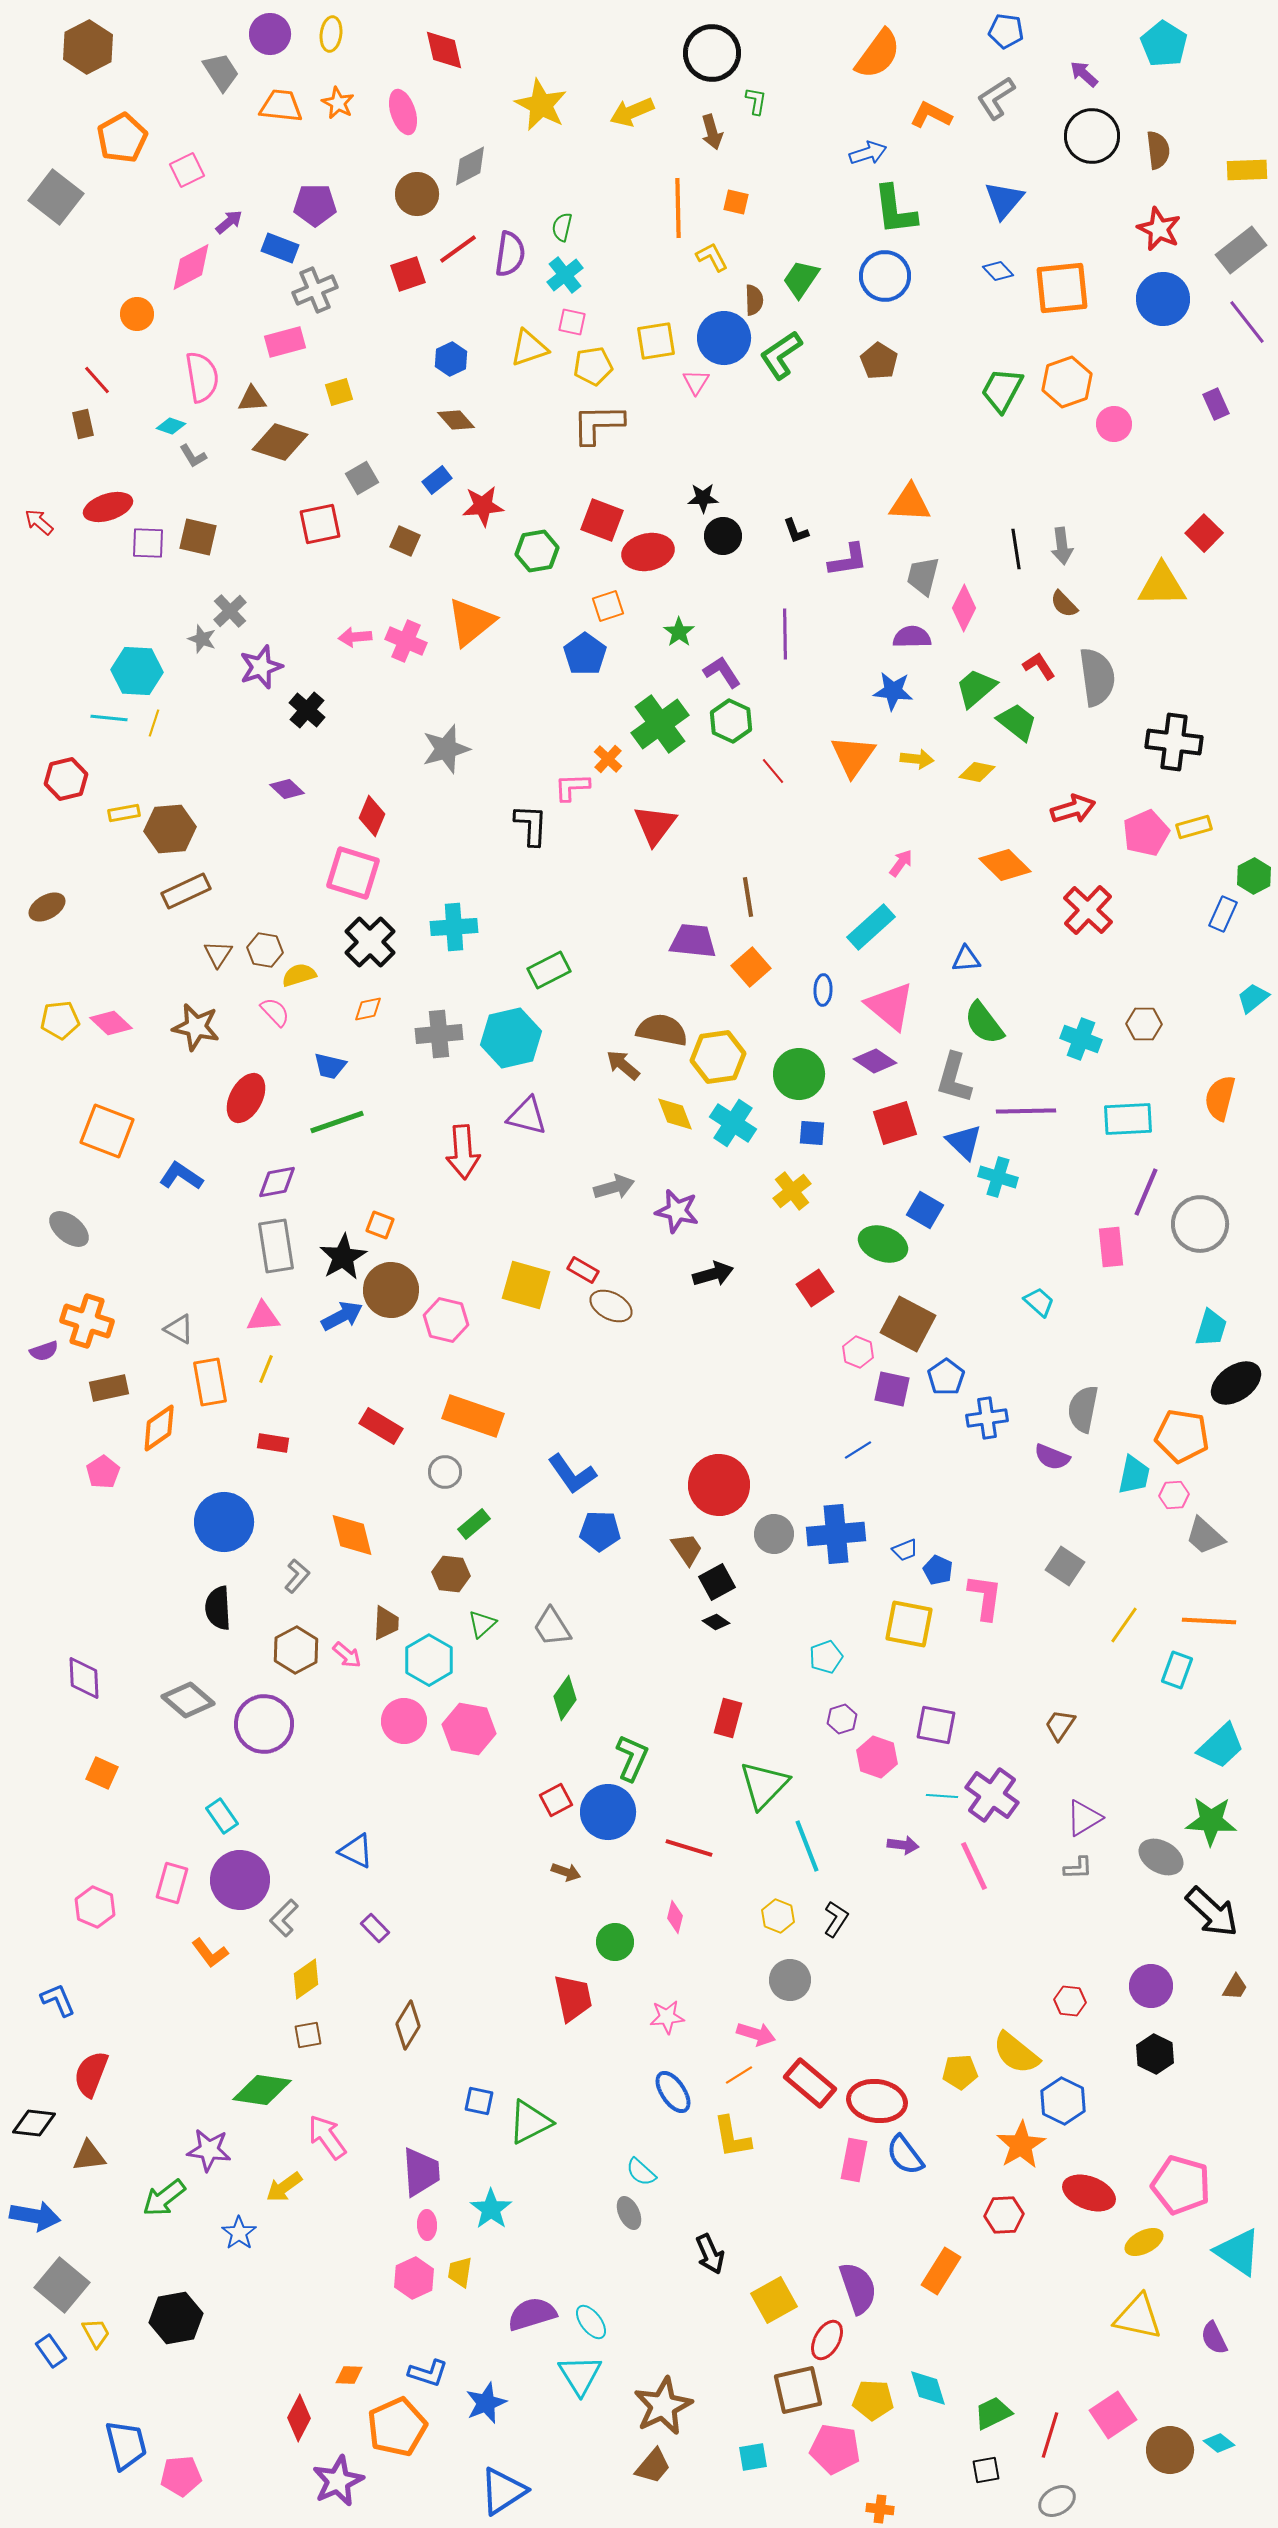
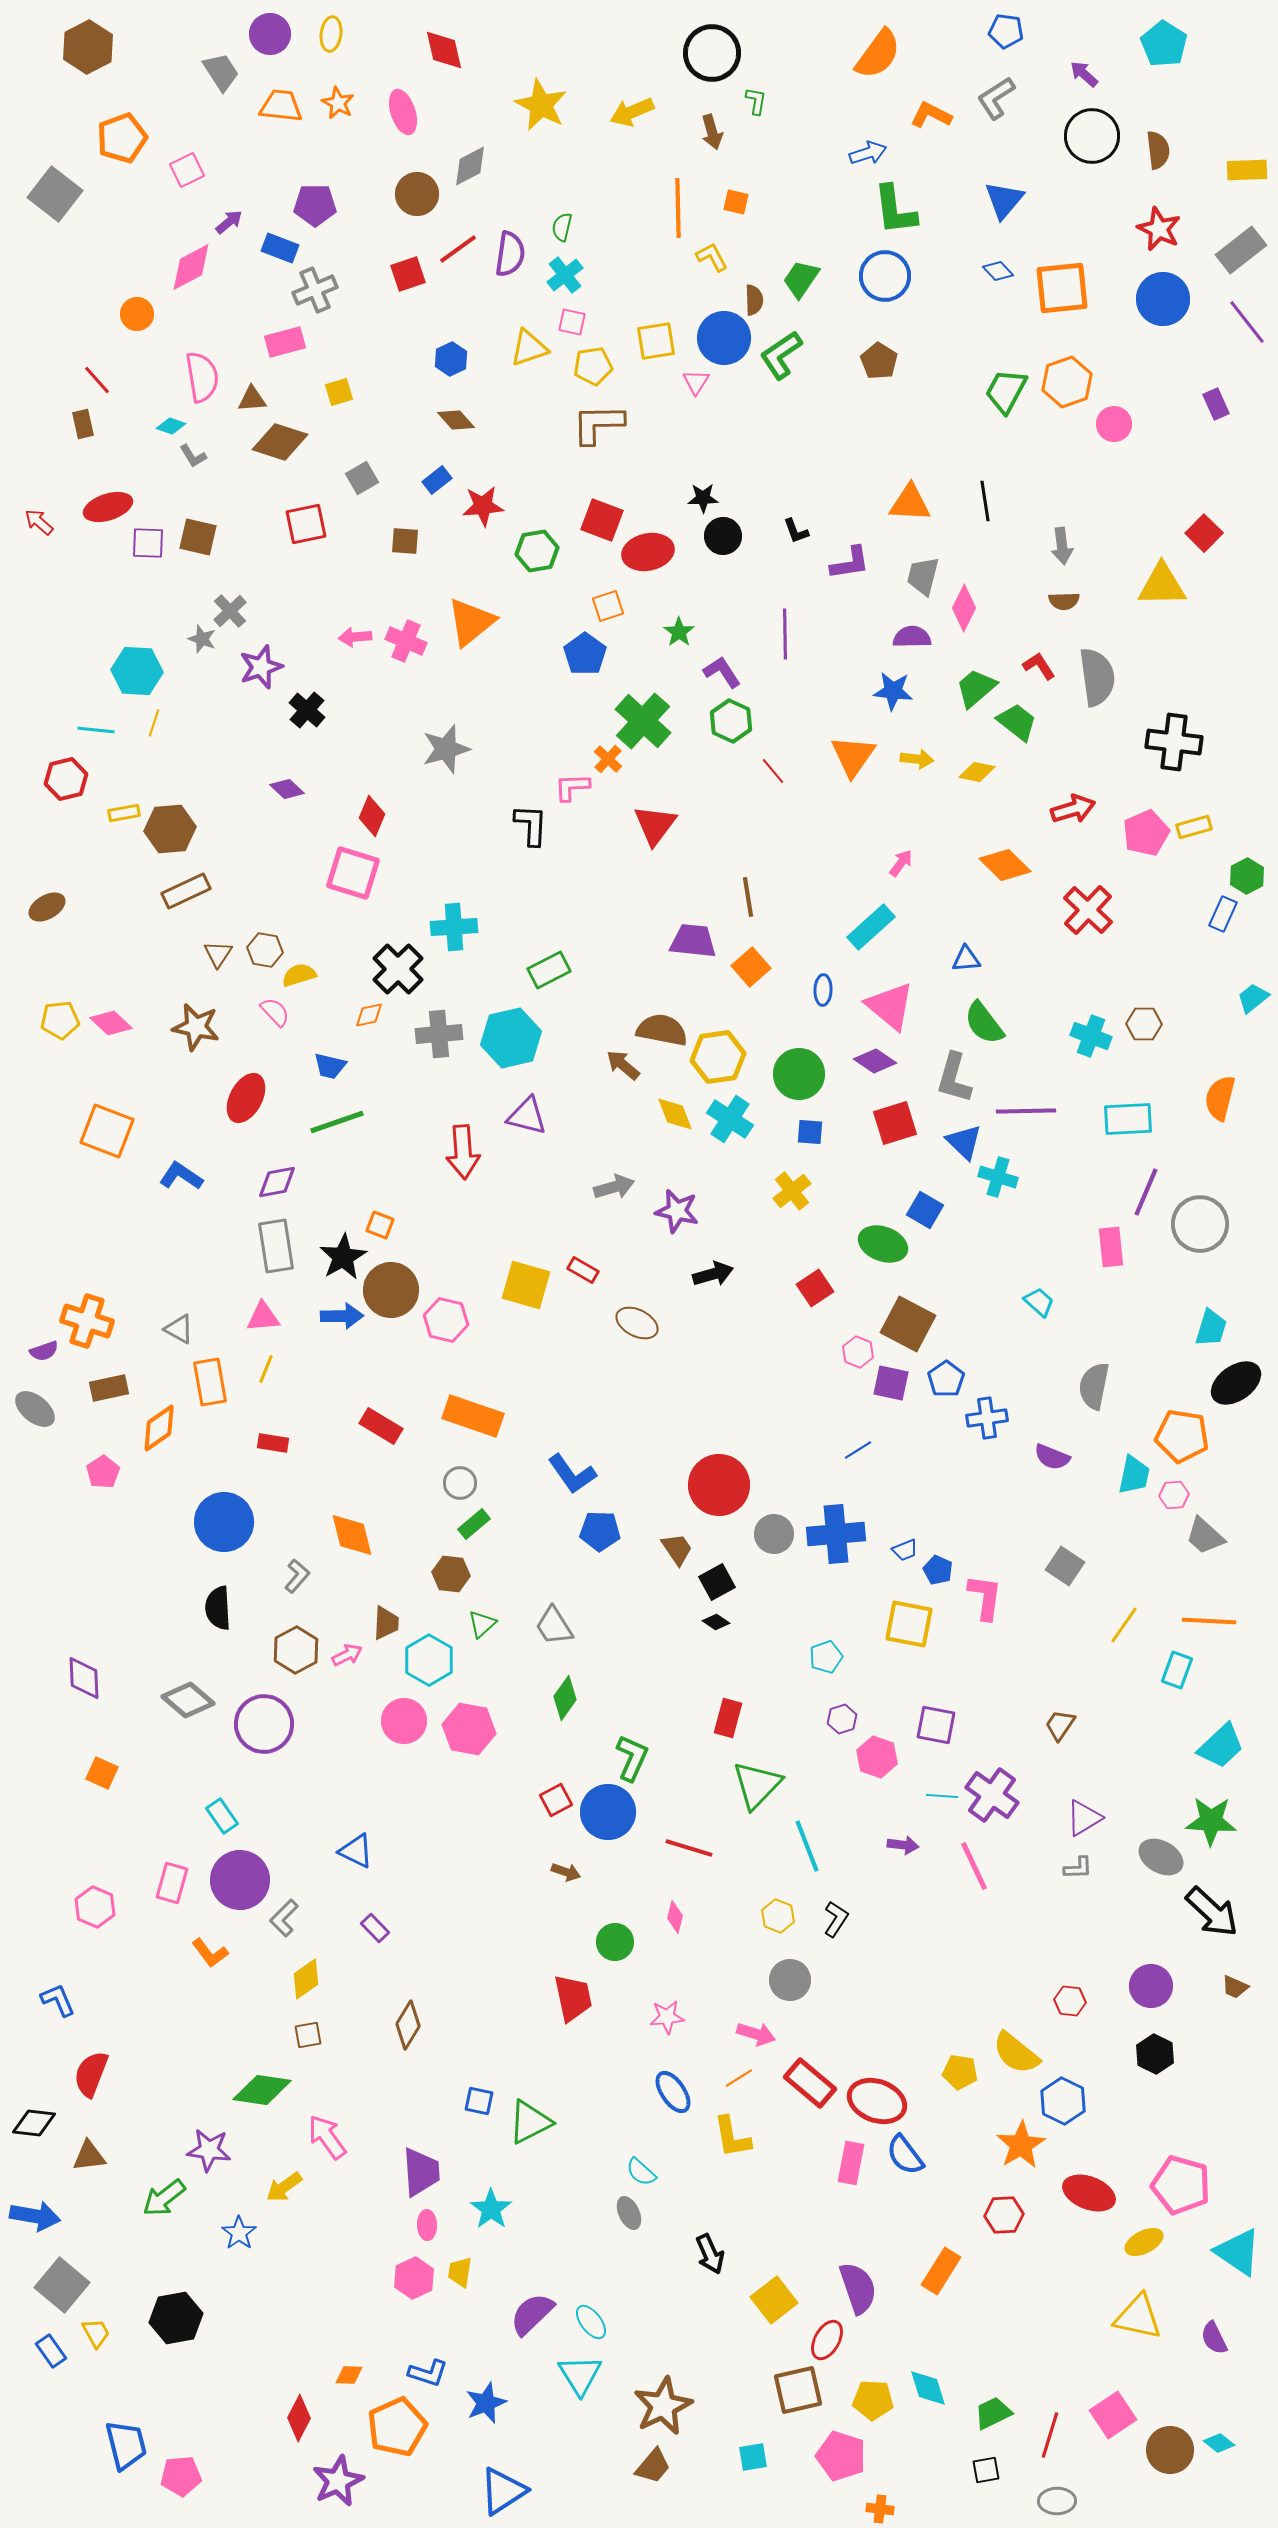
orange pentagon at (122, 138): rotated 9 degrees clockwise
gray square at (56, 197): moved 1 px left, 3 px up
green trapezoid at (1002, 390): moved 4 px right, 1 px down
red square at (320, 524): moved 14 px left
brown square at (405, 541): rotated 20 degrees counterclockwise
black line at (1016, 549): moved 31 px left, 48 px up
purple L-shape at (848, 560): moved 2 px right, 3 px down
brown semicircle at (1064, 604): moved 3 px up; rotated 48 degrees counterclockwise
cyan line at (109, 718): moved 13 px left, 12 px down
green cross at (660, 724): moved 17 px left, 3 px up; rotated 12 degrees counterclockwise
green hexagon at (1254, 876): moved 7 px left
black cross at (370, 942): moved 28 px right, 27 px down
orange diamond at (368, 1009): moved 1 px right, 6 px down
cyan cross at (1081, 1039): moved 10 px right, 3 px up
cyan cross at (733, 1123): moved 3 px left, 4 px up
blue square at (812, 1133): moved 2 px left, 1 px up
gray ellipse at (69, 1229): moved 34 px left, 180 px down
brown ellipse at (611, 1306): moved 26 px right, 17 px down
blue arrow at (342, 1316): rotated 27 degrees clockwise
blue pentagon at (946, 1377): moved 2 px down
purple square at (892, 1389): moved 1 px left, 6 px up
gray semicircle at (1083, 1409): moved 11 px right, 23 px up
gray circle at (445, 1472): moved 15 px right, 11 px down
brown trapezoid at (687, 1549): moved 10 px left
gray trapezoid at (552, 1627): moved 2 px right, 1 px up
pink arrow at (347, 1655): rotated 68 degrees counterclockwise
green triangle at (764, 1785): moved 7 px left
brown trapezoid at (1235, 1987): rotated 84 degrees clockwise
yellow pentagon at (960, 2072): rotated 12 degrees clockwise
orange line at (739, 2075): moved 3 px down
red ellipse at (877, 2101): rotated 12 degrees clockwise
pink rectangle at (854, 2160): moved 3 px left, 3 px down
yellow square at (774, 2300): rotated 9 degrees counterclockwise
purple semicircle at (532, 2314): rotated 27 degrees counterclockwise
pink pentagon at (835, 2449): moved 6 px right, 7 px down; rotated 9 degrees clockwise
gray ellipse at (1057, 2501): rotated 30 degrees clockwise
